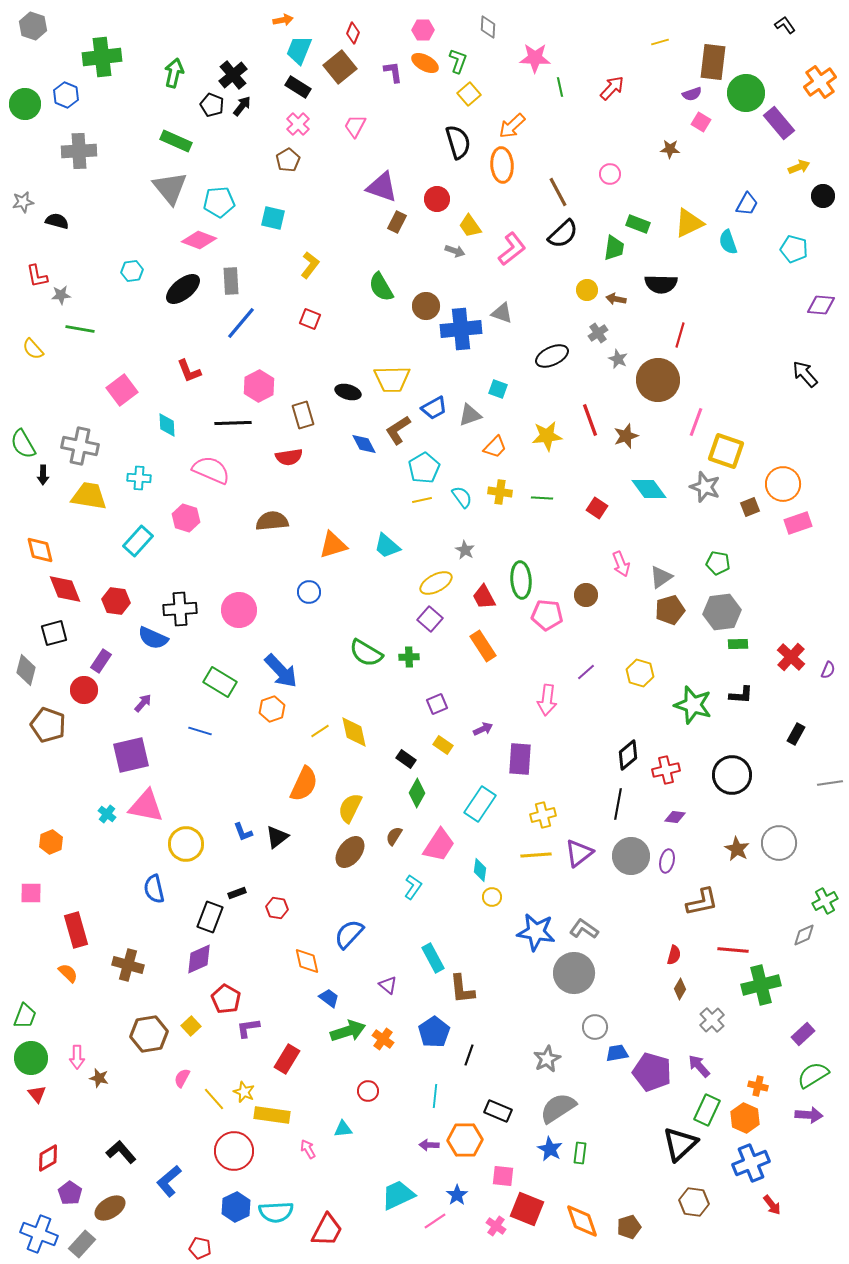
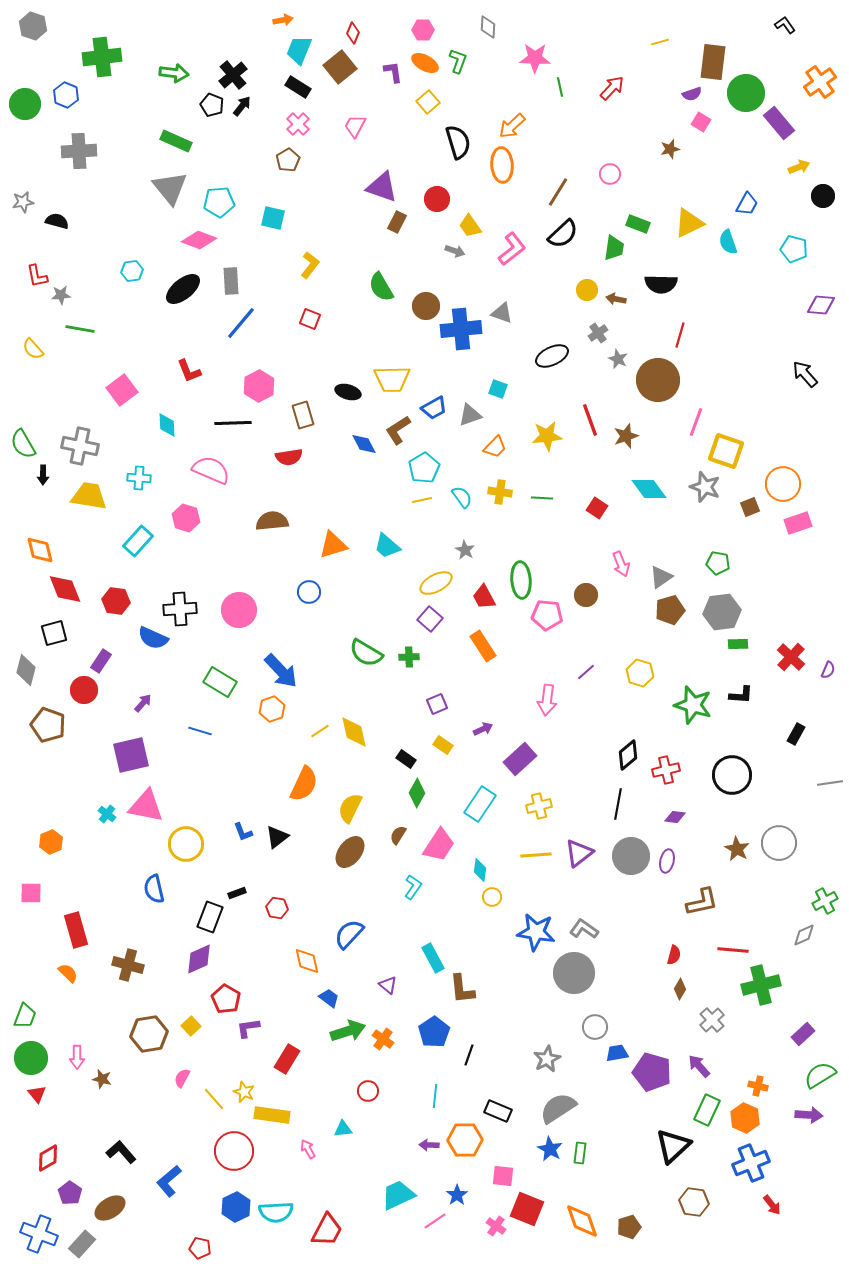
green arrow at (174, 73): rotated 84 degrees clockwise
yellow square at (469, 94): moved 41 px left, 8 px down
brown star at (670, 149): rotated 18 degrees counterclockwise
brown line at (558, 192): rotated 60 degrees clockwise
purple rectangle at (520, 759): rotated 44 degrees clockwise
yellow cross at (543, 815): moved 4 px left, 9 px up
brown semicircle at (394, 836): moved 4 px right, 1 px up
green semicircle at (813, 1075): moved 7 px right
brown star at (99, 1078): moved 3 px right, 1 px down
black triangle at (680, 1144): moved 7 px left, 2 px down
